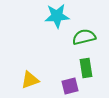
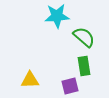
green semicircle: rotated 55 degrees clockwise
green rectangle: moved 2 px left, 2 px up
yellow triangle: rotated 18 degrees clockwise
